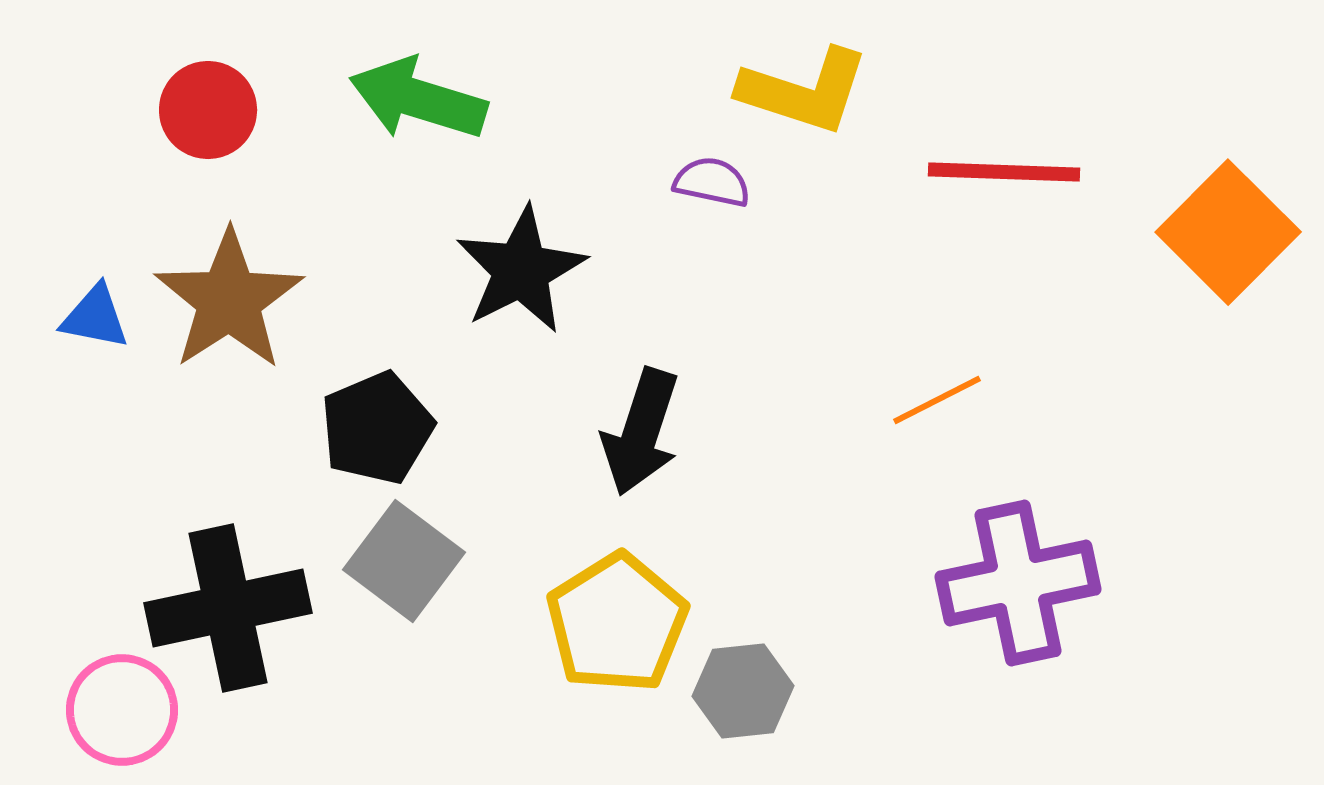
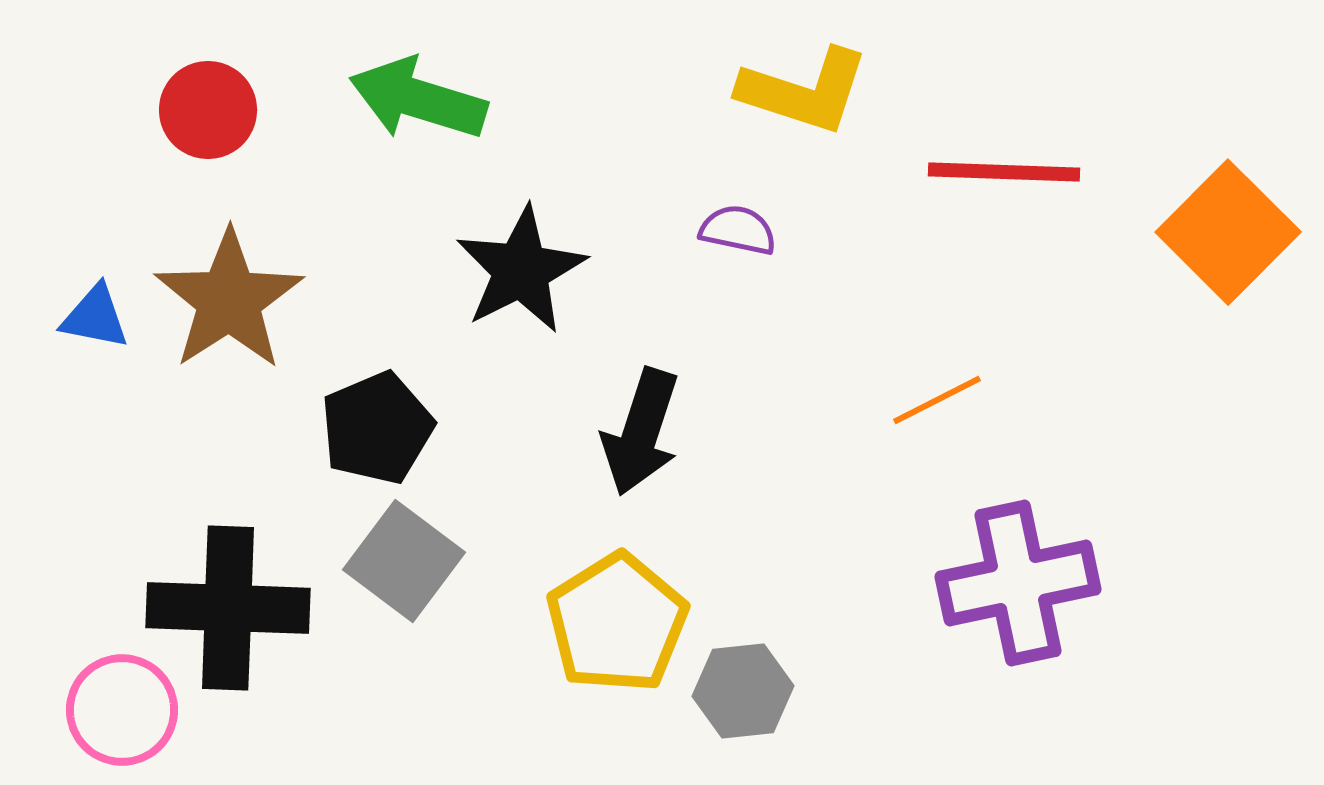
purple semicircle: moved 26 px right, 48 px down
black cross: rotated 14 degrees clockwise
